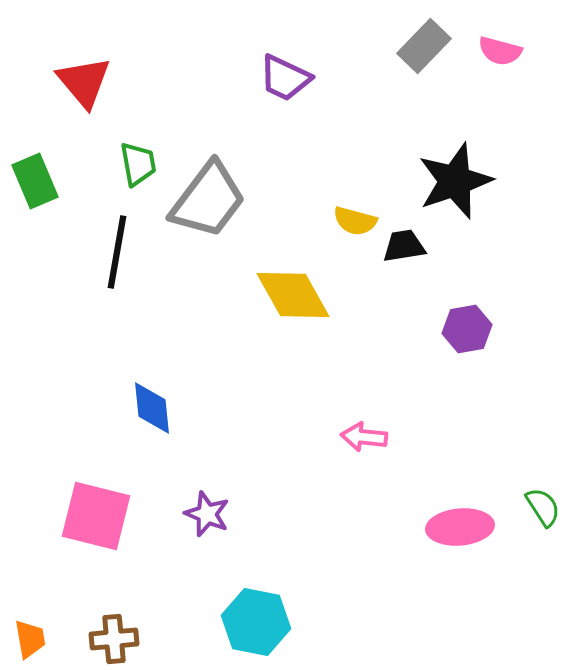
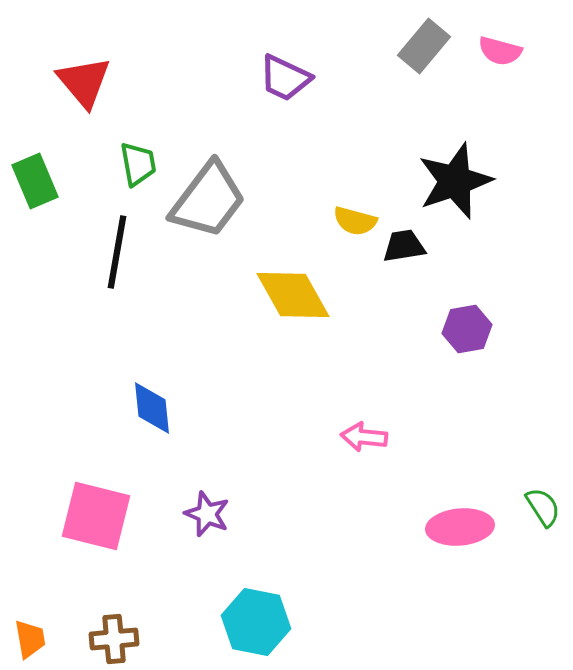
gray rectangle: rotated 4 degrees counterclockwise
